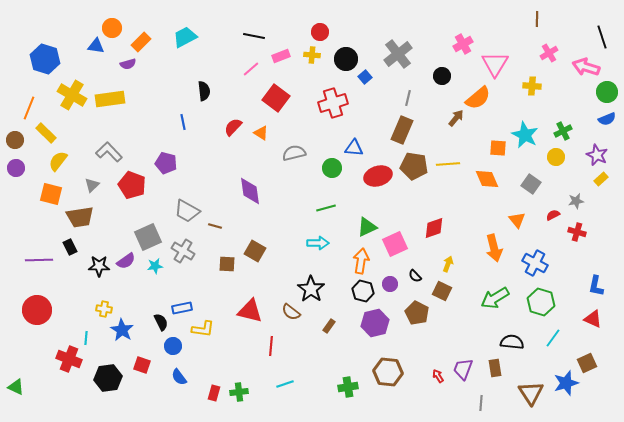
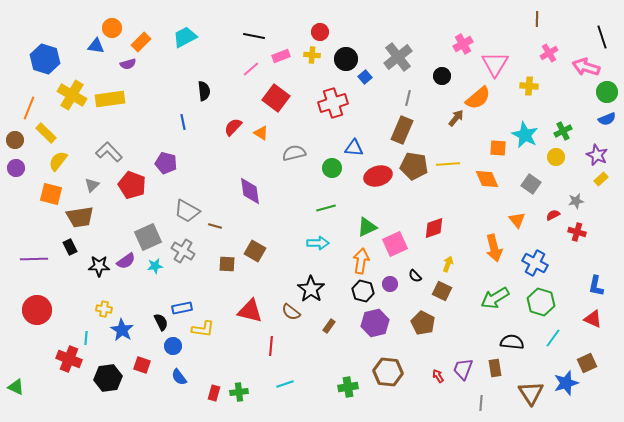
gray cross at (398, 54): moved 3 px down
yellow cross at (532, 86): moved 3 px left
purple line at (39, 260): moved 5 px left, 1 px up
brown pentagon at (417, 313): moved 6 px right, 10 px down
